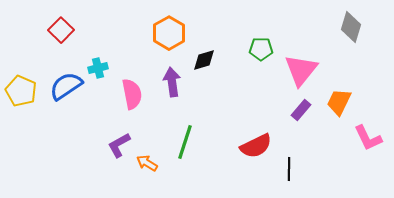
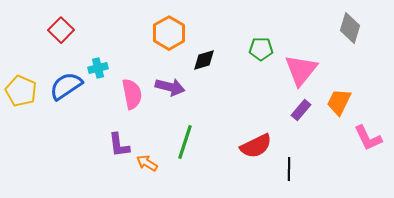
gray diamond: moved 1 px left, 1 px down
purple arrow: moved 2 px left, 5 px down; rotated 112 degrees clockwise
purple L-shape: rotated 68 degrees counterclockwise
